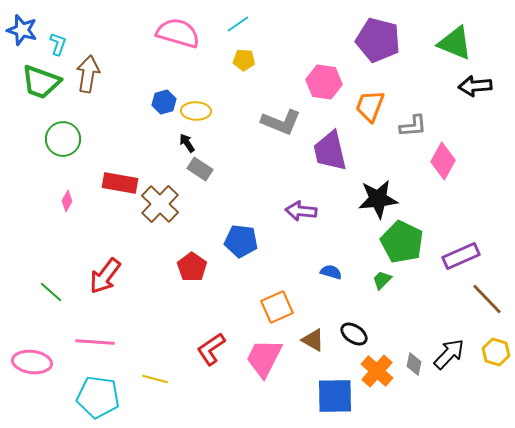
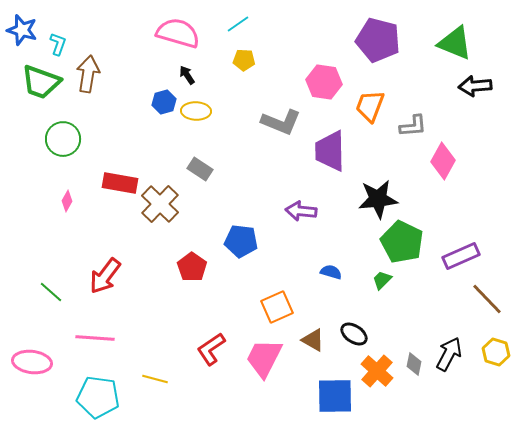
black arrow at (187, 143): moved 68 px up
purple trapezoid at (330, 151): rotated 12 degrees clockwise
pink line at (95, 342): moved 4 px up
black arrow at (449, 354): rotated 16 degrees counterclockwise
